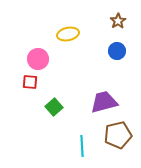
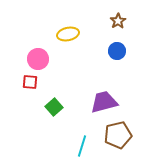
cyan line: rotated 20 degrees clockwise
